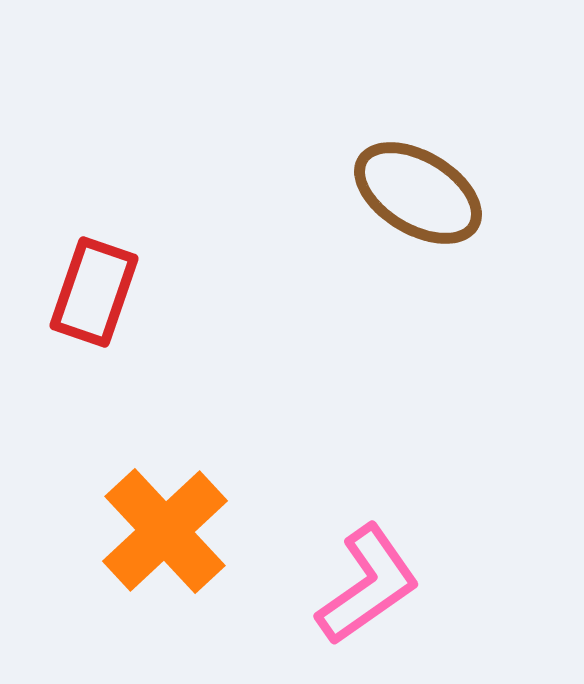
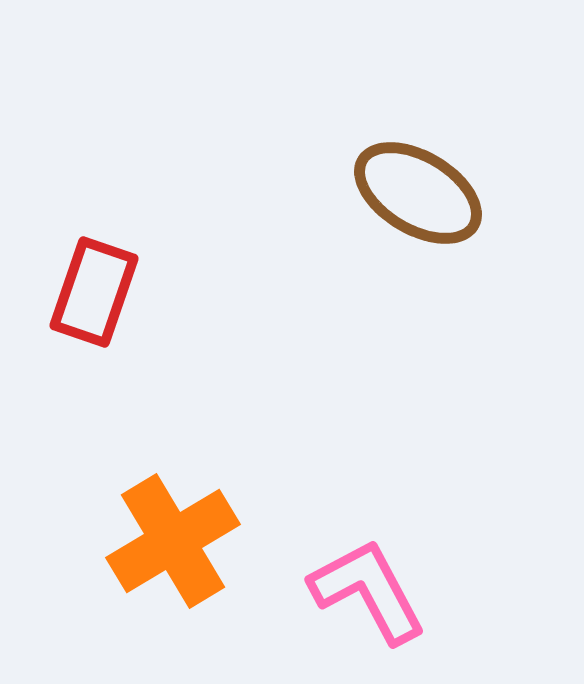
orange cross: moved 8 px right, 10 px down; rotated 12 degrees clockwise
pink L-shape: moved 6 px down; rotated 83 degrees counterclockwise
